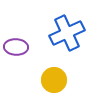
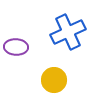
blue cross: moved 1 px right, 1 px up
